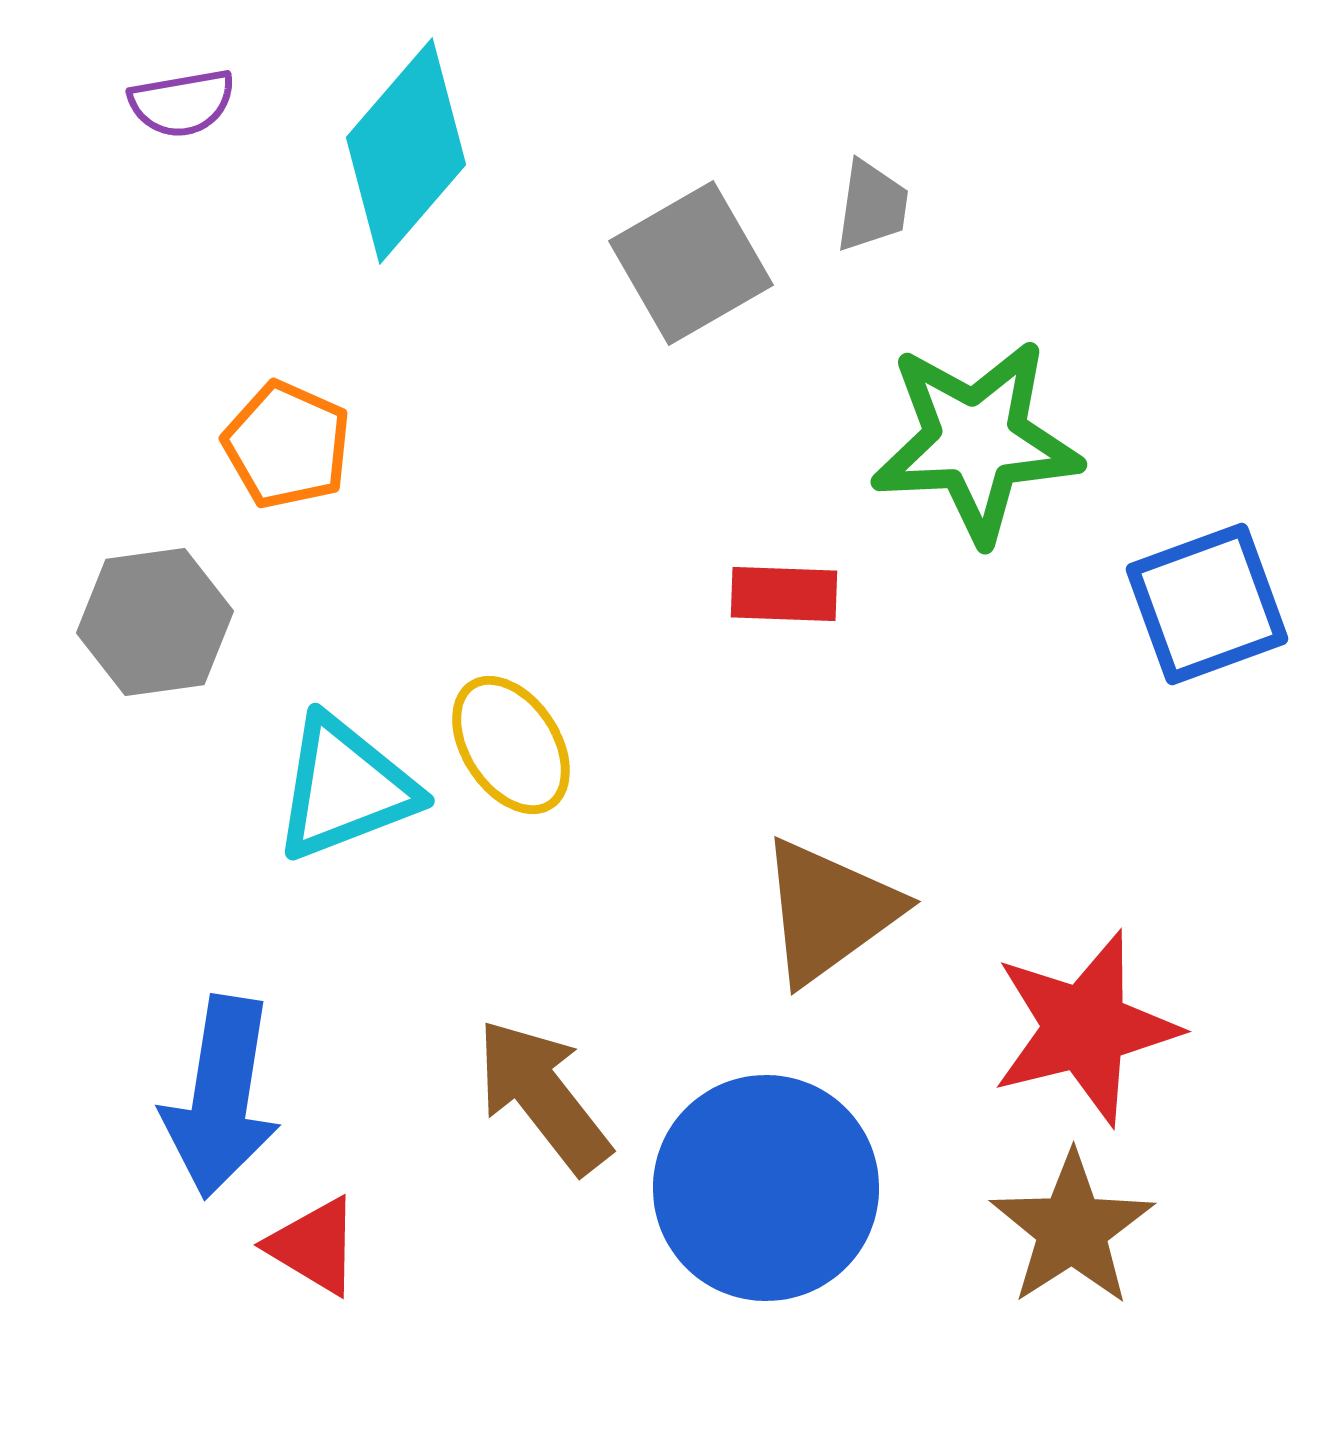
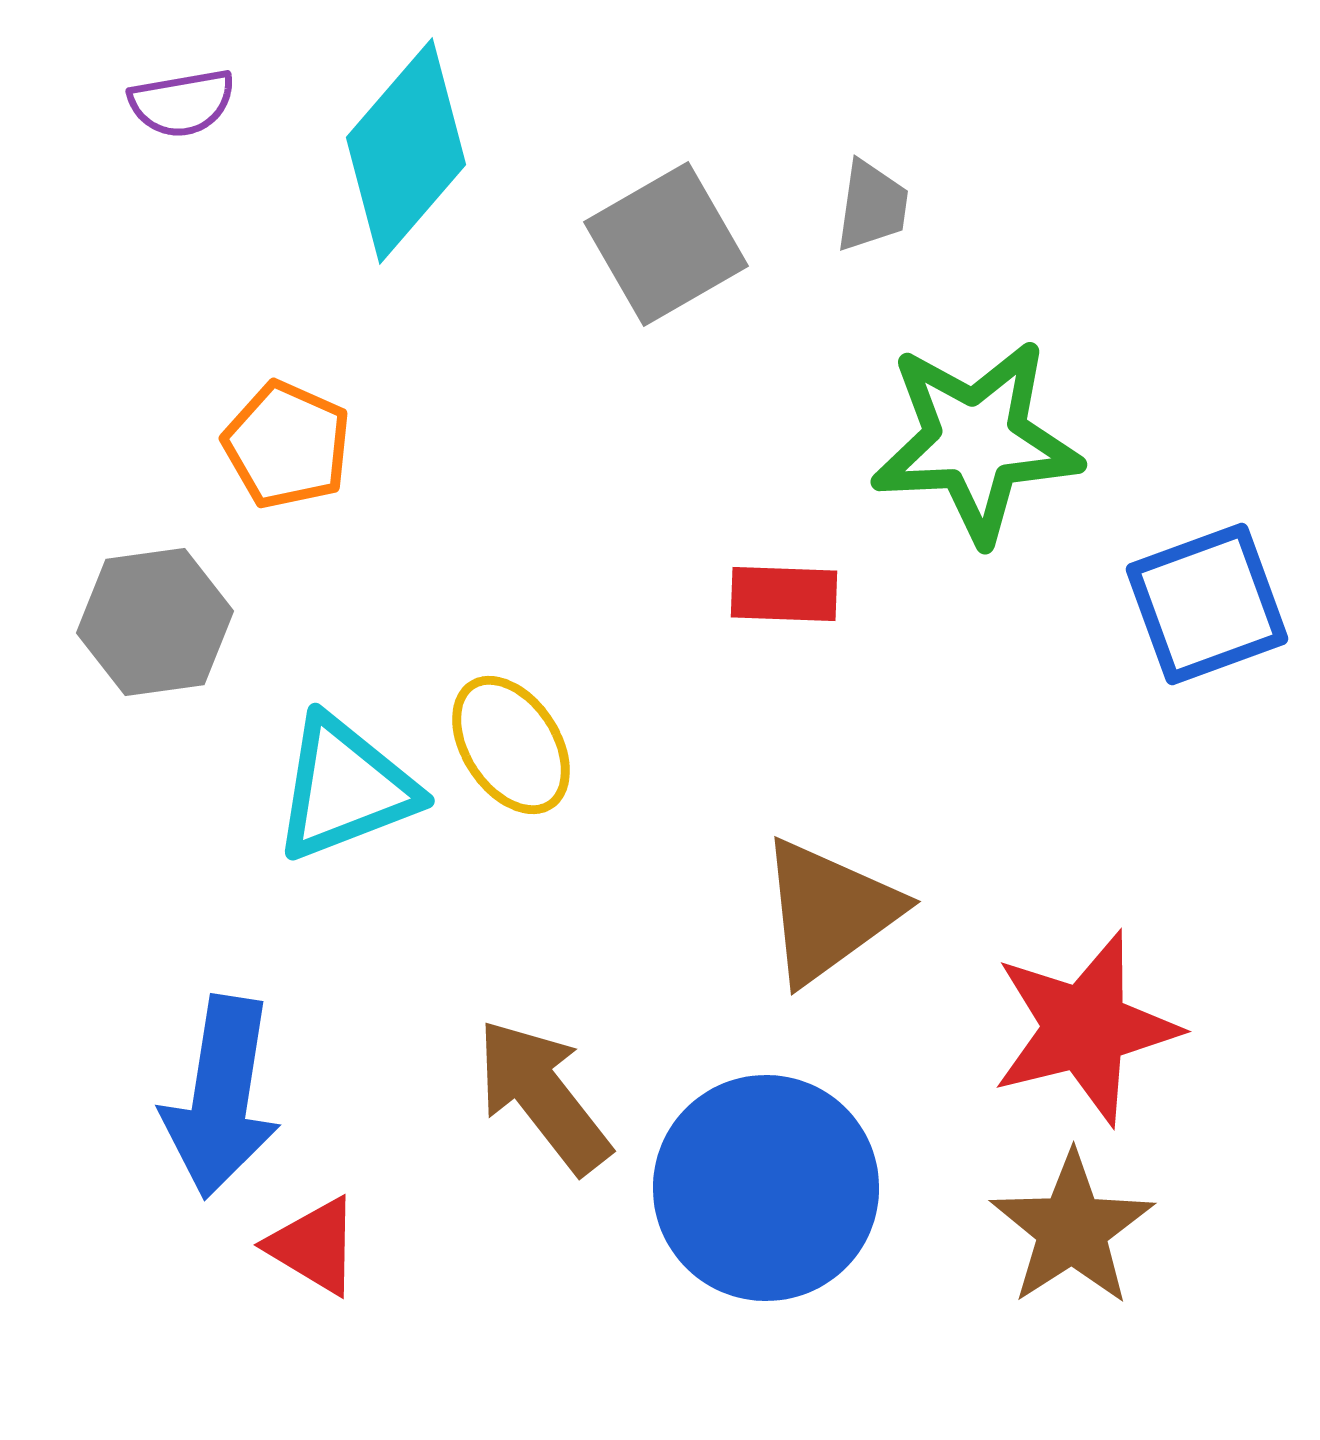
gray square: moved 25 px left, 19 px up
